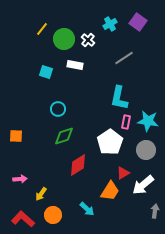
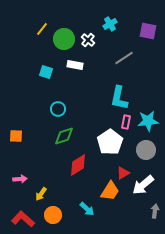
purple square: moved 10 px right, 9 px down; rotated 24 degrees counterclockwise
cyan star: rotated 15 degrees counterclockwise
